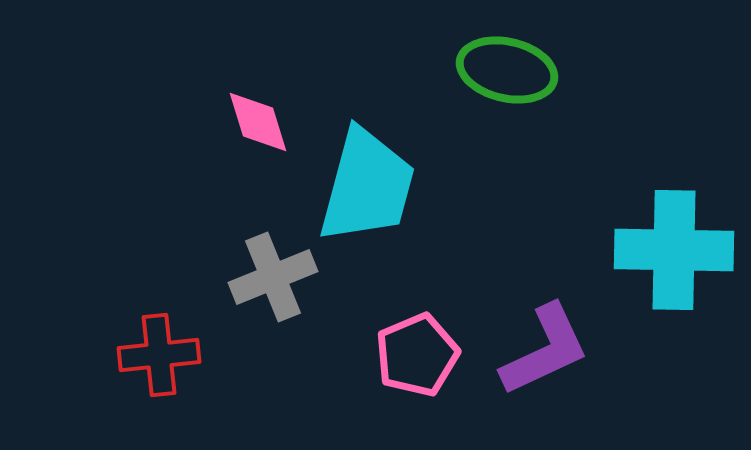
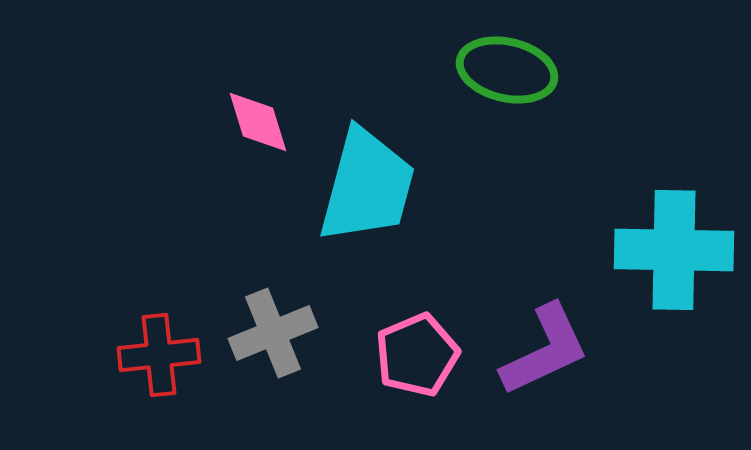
gray cross: moved 56 px down
